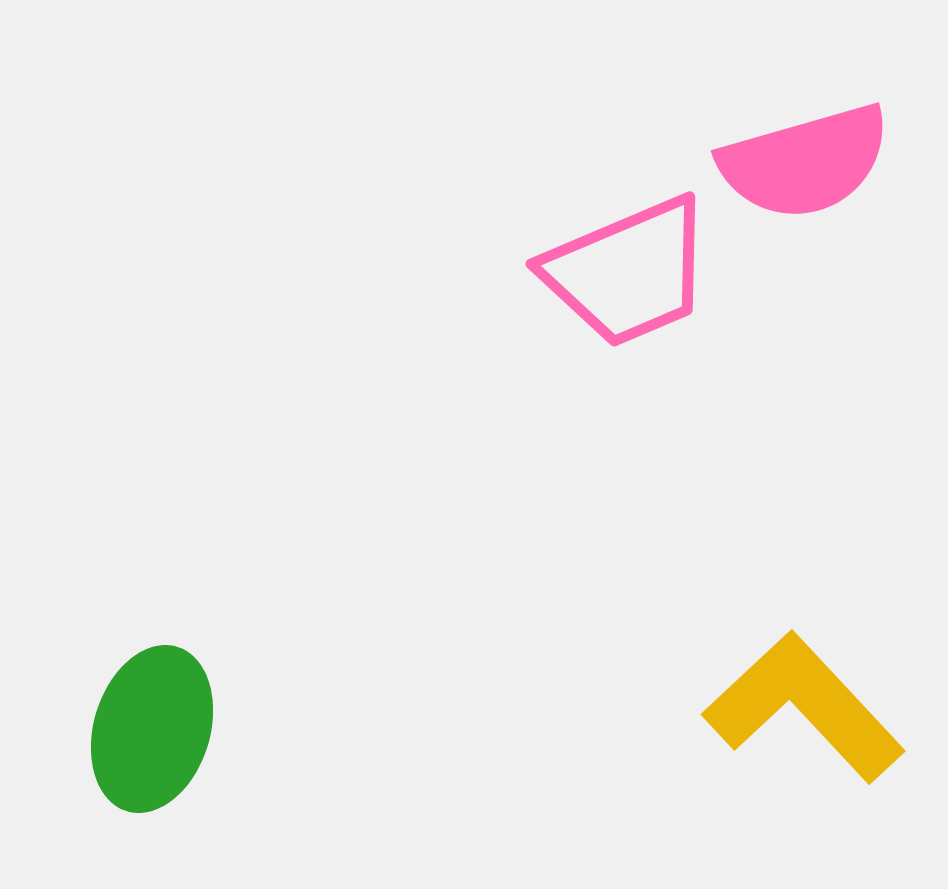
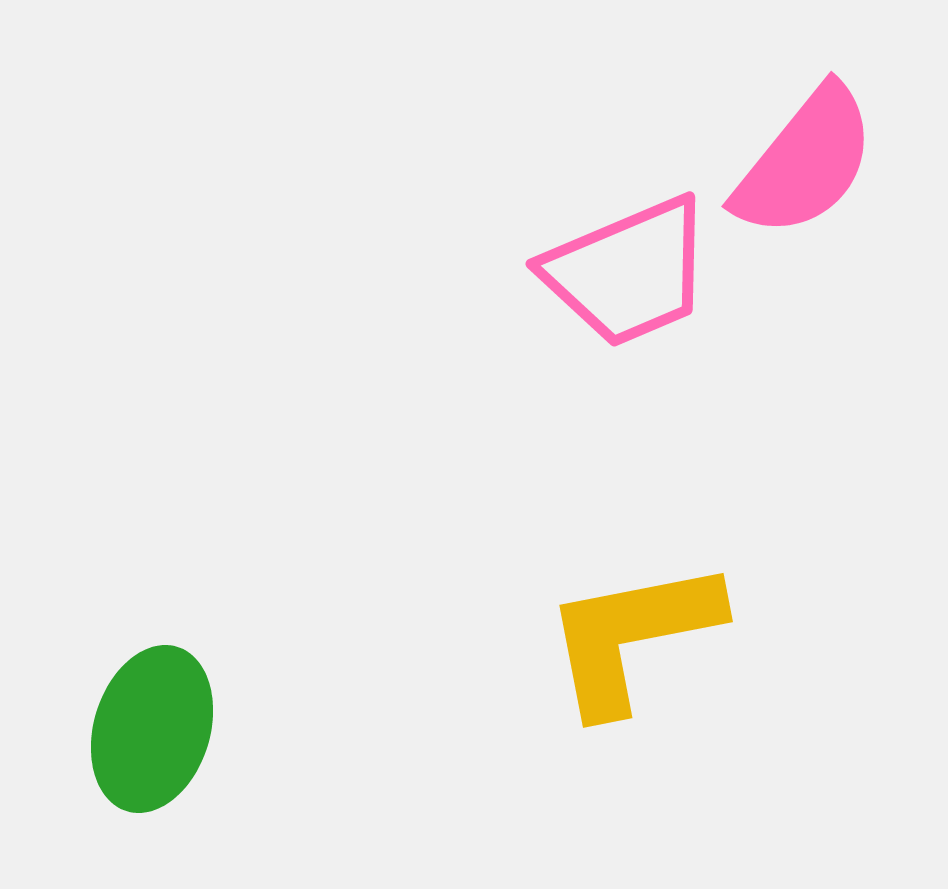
pink semicircle: rotated 35 degrees counterclockwise
yellow L-shape: moved 172 px left, 71 px up; rotated 58 degrees counterclockwise
